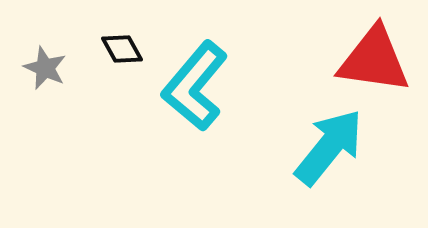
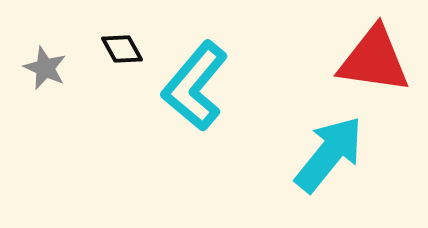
cyan arrow: moved 7 px down
